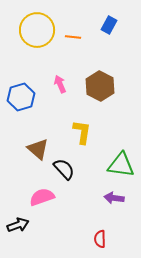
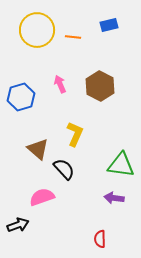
blue rectangle: rotated 48 degrees clockwise
yellow L-shape: moved 7 px left, 2 px down; rotated 15 degrees clockwise
